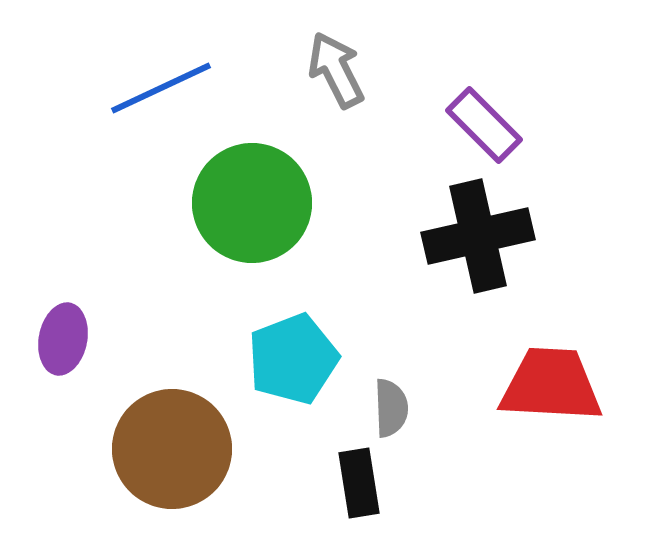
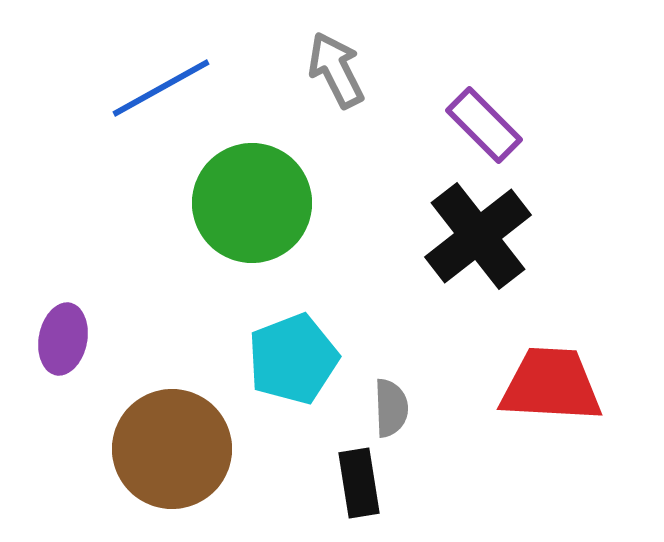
blue line: rotated 4 degrees counterclockwise
black cross: rotated 25 degrees counterclockwise
